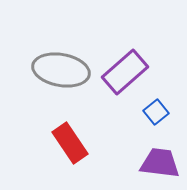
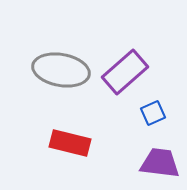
blue square: moved 3 px left, 1 px down; rotated 15 degrees clockwise
red rectangle: rotated 42 degrees counterclockwise
